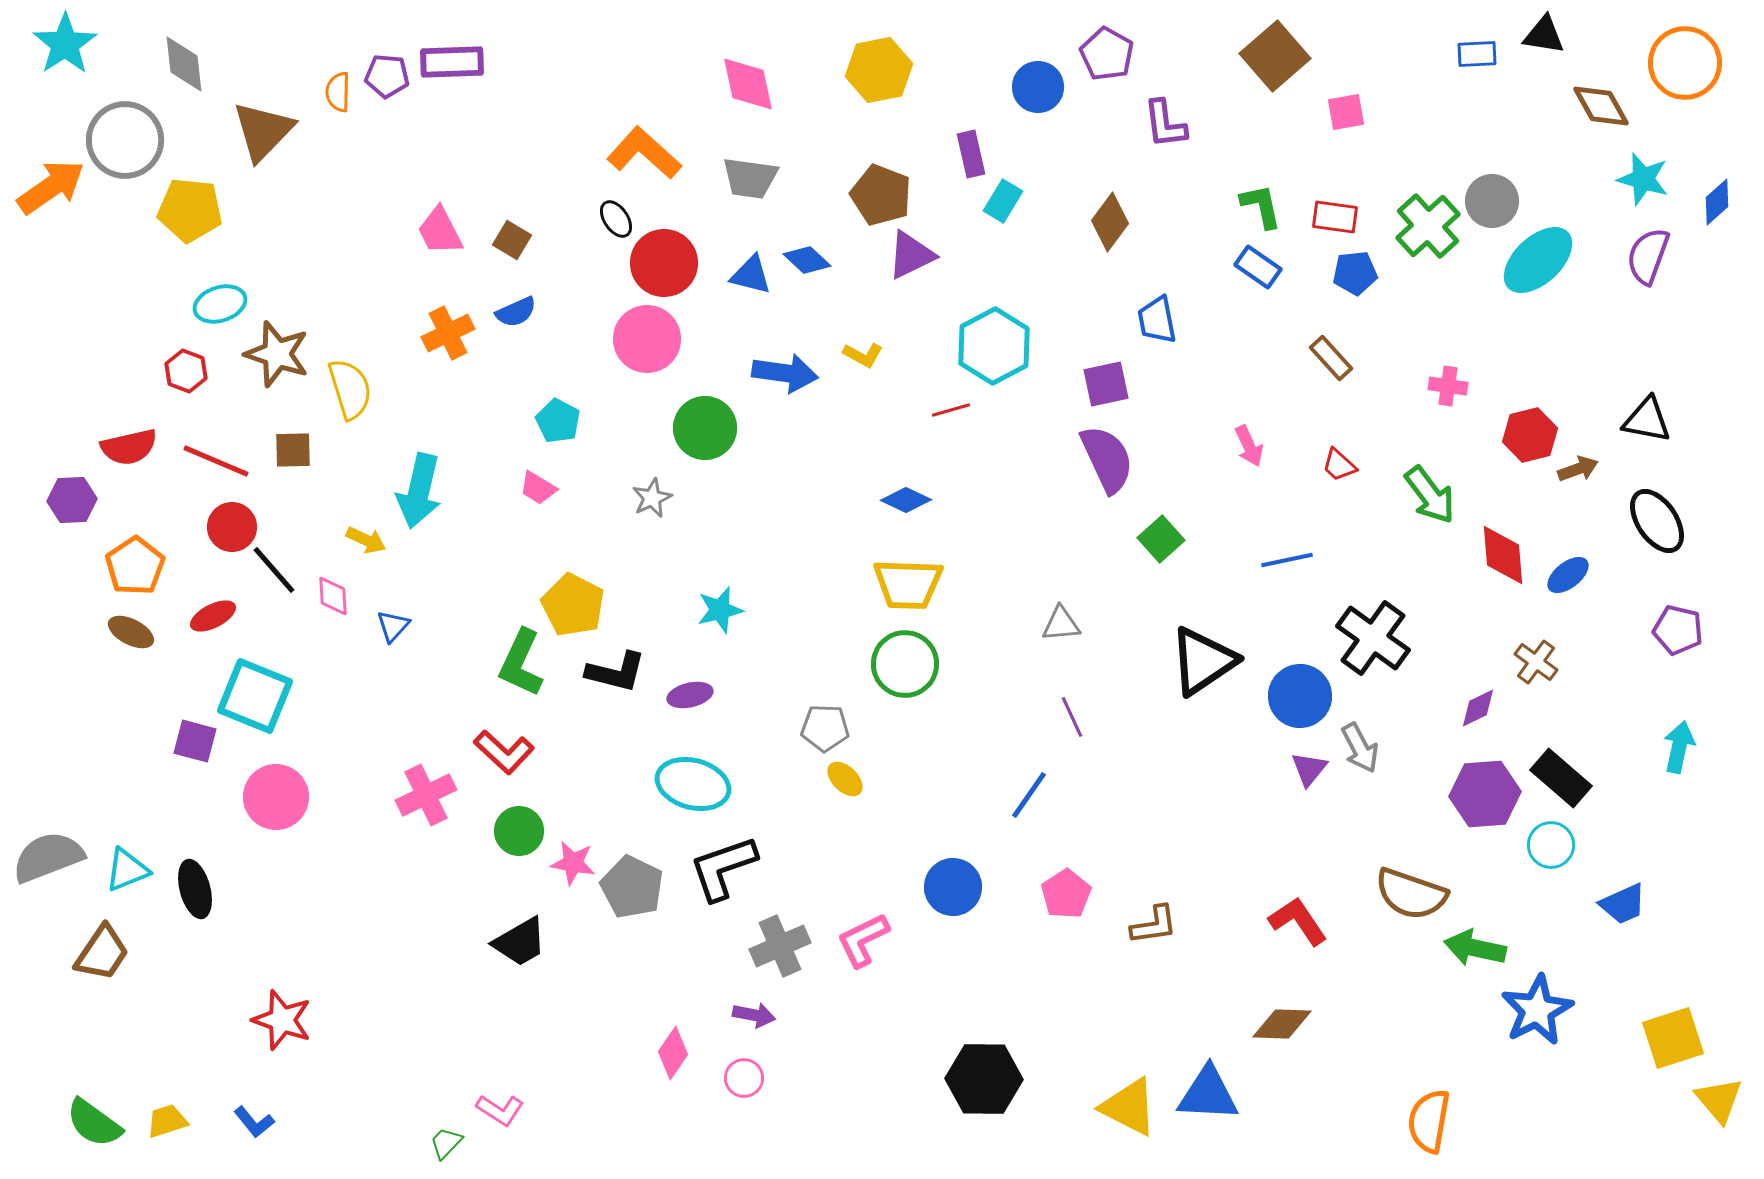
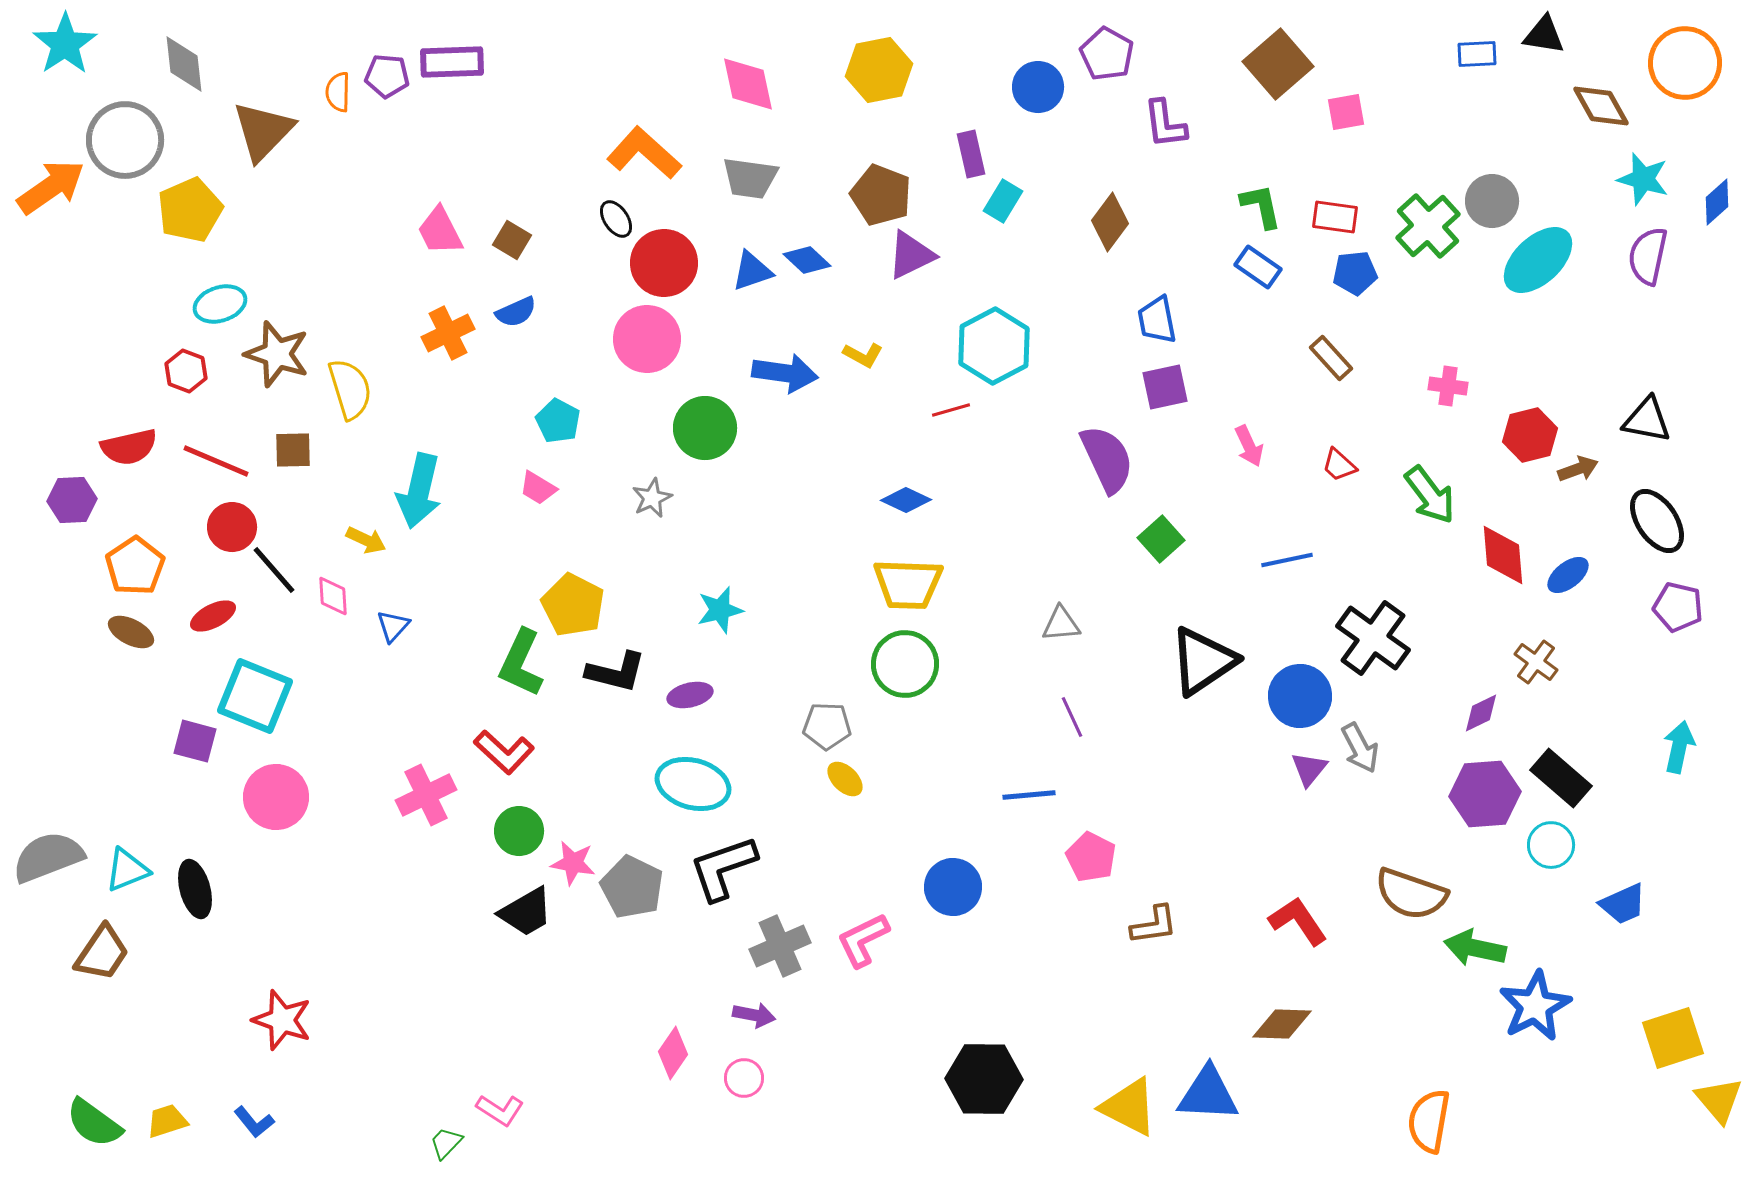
brown square at (1275, 56): moved 3 px right, 8 px down
yellow pentagon at (190, 210): rotated 30 degrees counterclockwise
purple semicircle at (1648, 256): rotated 8 degrees counterclockwise
blue triangle at (751, 275): moved 1 px right, 4 px up; rotated 33 degrees counterclockwise
purple square at (1106, 384): moved 59 px right, 3 px down
purple pentagon at (1678, 630): moved 23 px up
purple diamond at (1478, 708): moved 3 px right, 5 px down
gray pentagon at (825, 728): moved 2 px right, 2 px up
blue line at (1029, 795): rotated 50 degrees clockwise
pink pentagon at (1066, 894): moved 25 px right, 37 px up; rotated 12 degrees counterclockwise
black trapezoid at (520, 942): moved 6 px right, 30 px up
blue star at (1537, 1010): moved 2 px left, 4 px up
